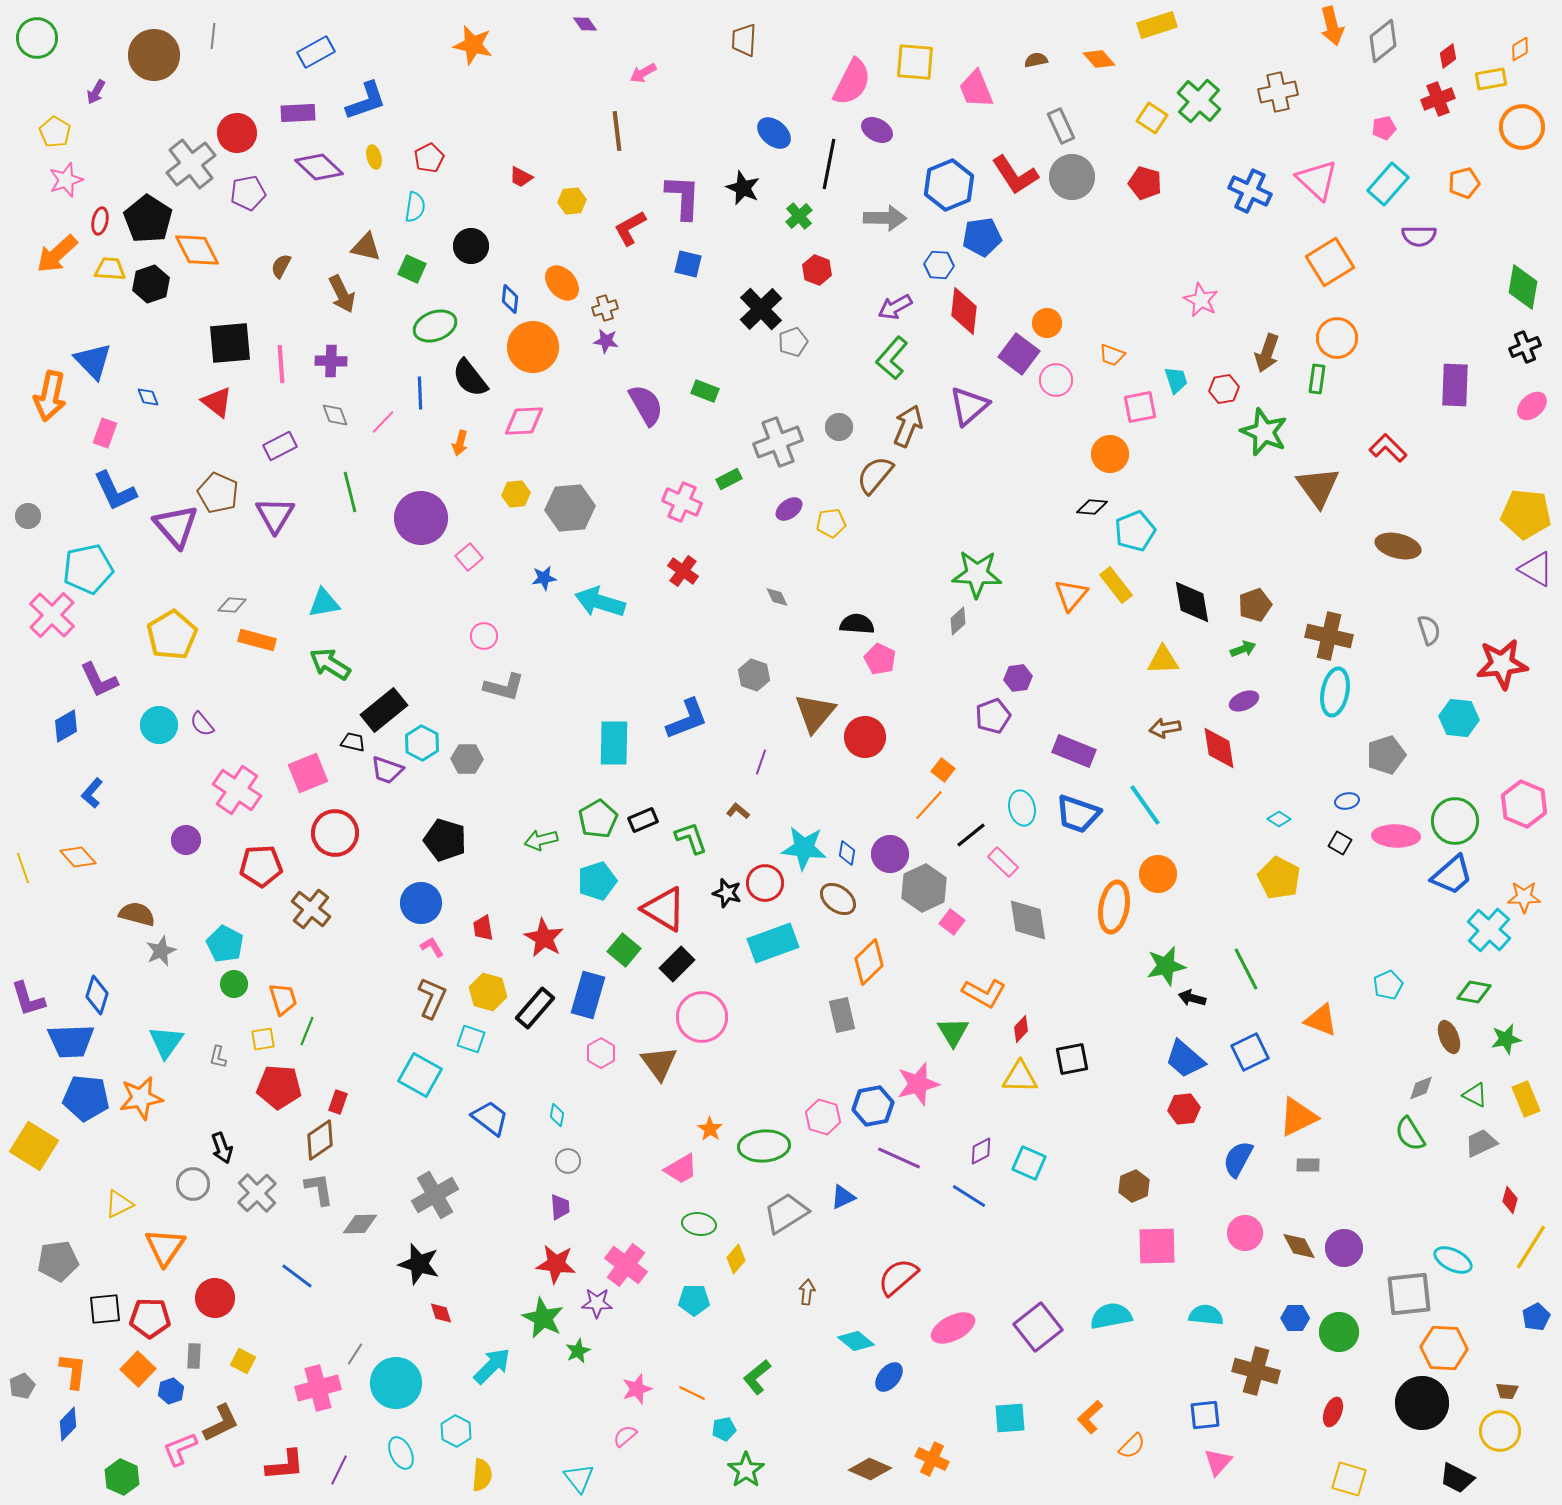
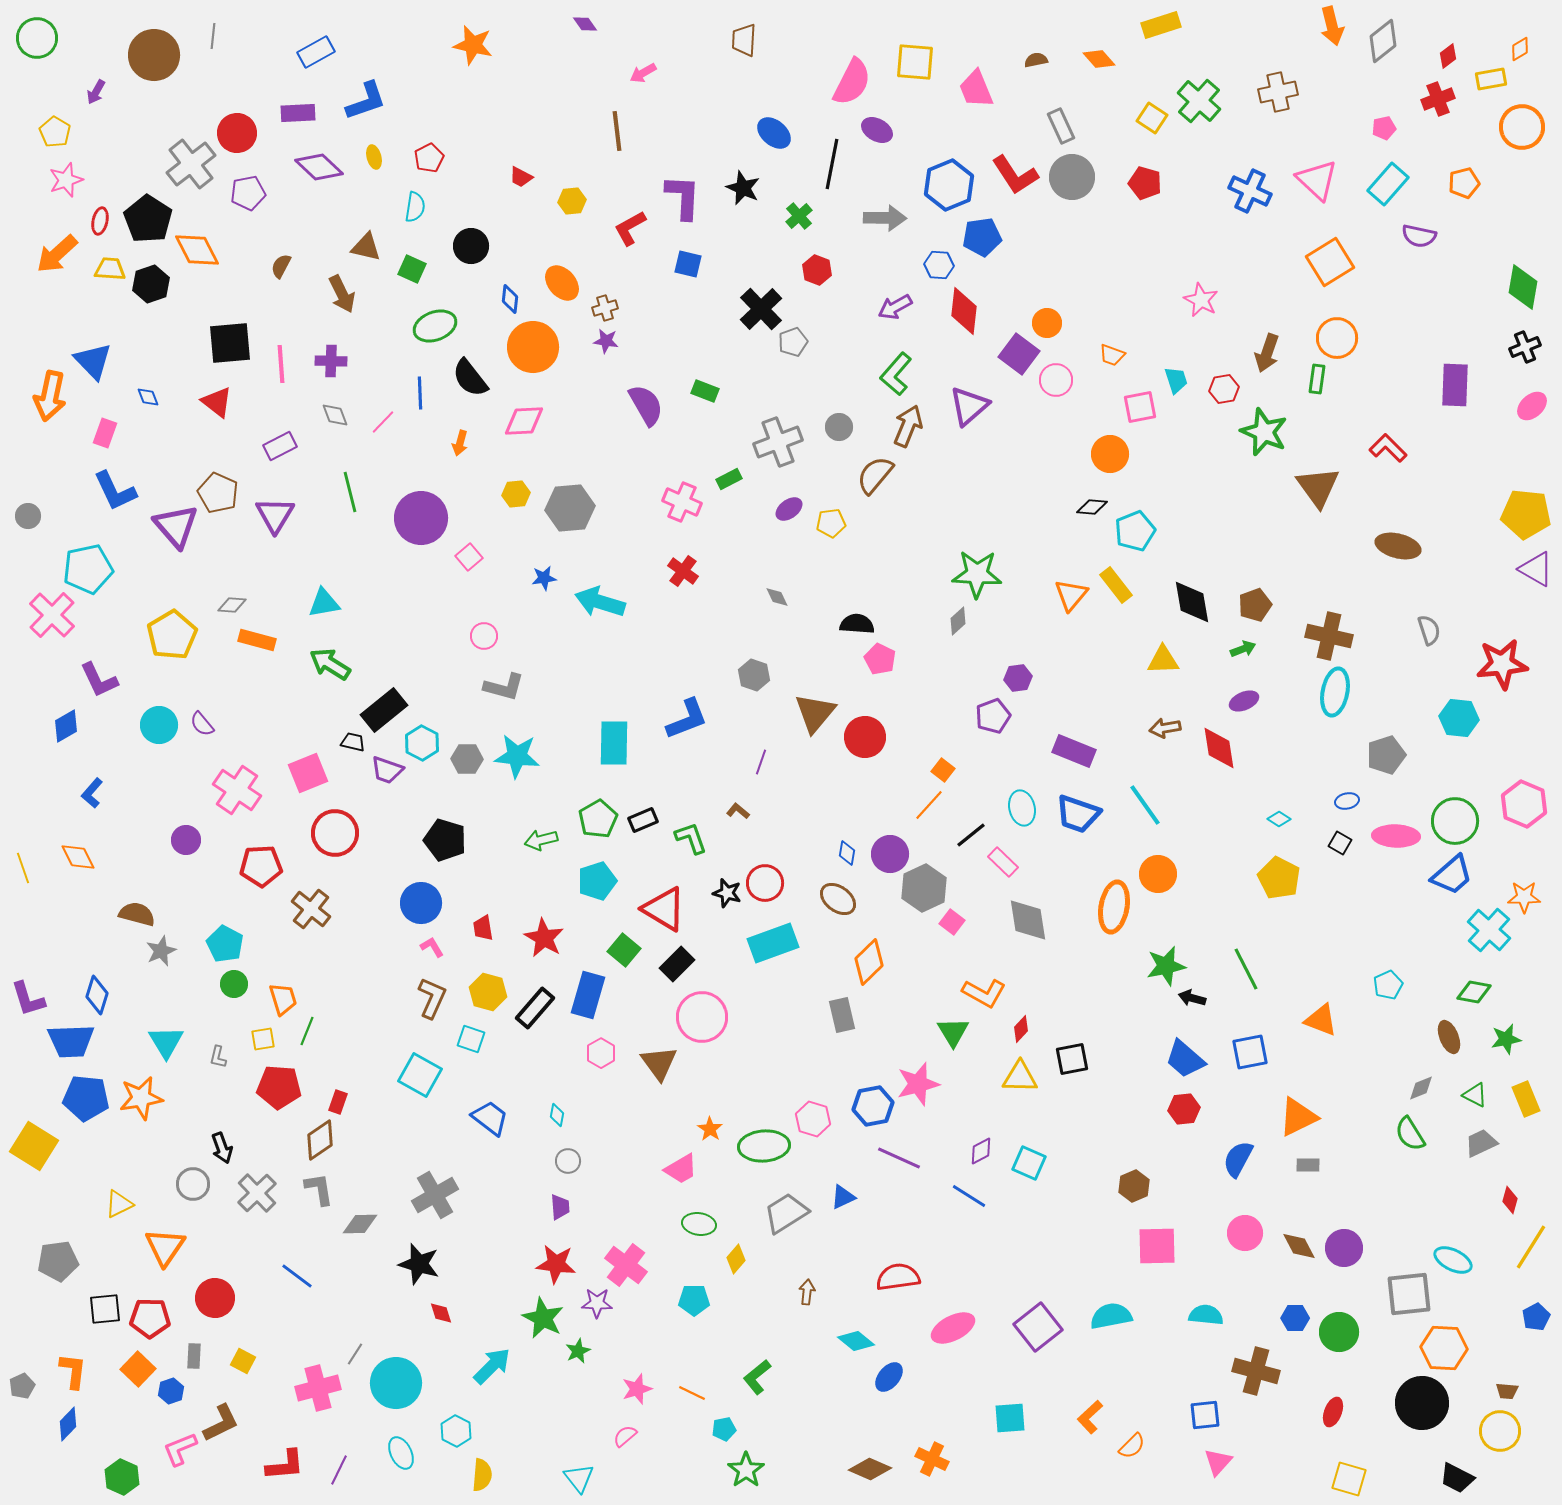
yellow rectangle at (1157, 25): moved 4 px right
black line at (829, 164): moved 3 px right
purple semicircle at (1419, 236): rotated 12 degrees clockwise
green L-shape at (892, 358): moved 4 px right, 16 px down
cyan star at (804, 848): moved 287 px left, 92 px up
orange diamond at (78, 857): rotated 15 degrees clockwise
cyan triangle at (166, 1042): rotated 6 degrees counterclockwise
blue square at (1250, 1052): rotated 15 degrees clockwise
pink hexagon at (823, 1117): moved 10 px left, 2 px down
red semicircle at (898, 1277): rotated 33 degrees clockwise
